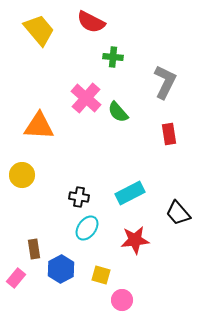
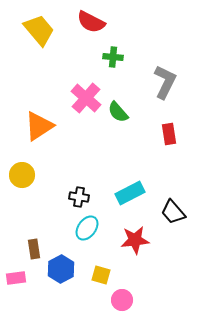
orange triangle: rotated 36 degrees counterclockwise
black trapezoid: moved 5 px left, 1 px up
pink rectangle: rotated 42 degrees clockwise
